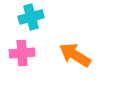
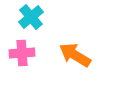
cyan cross: rotated 25 degrees counterclockwise
